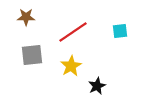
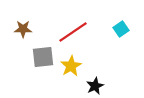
brown star: moved 3 px left, 12 px down
cyan square: moved 1 px right, 2 px up; rotated 28 degrees counterclockwise
gray square: moved 11 px right, 2 px down
black star: moved 2 px left
